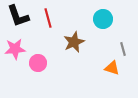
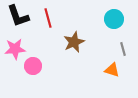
cyan circle: moved 11 px right
pink circle: moved 5 px left, 3 px down
orange triangle: moved 2 px down
